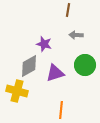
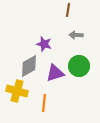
green circle: moved 6 px left, 1 px down
orange line: moved 17 px left, 7 px up
